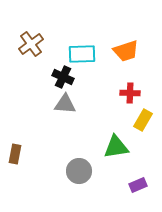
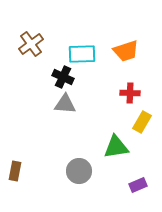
yellow rectangle: moved 1 px left, 2 px down
brown rectangle: moved 17 px down
